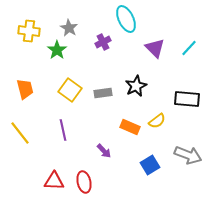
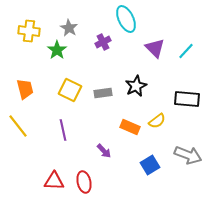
cyan line: moved 3 px left, 3 px down
yellow square: rotated 10 degrees counterclockwise
yellow line: moved 2 px left, 7 px up
